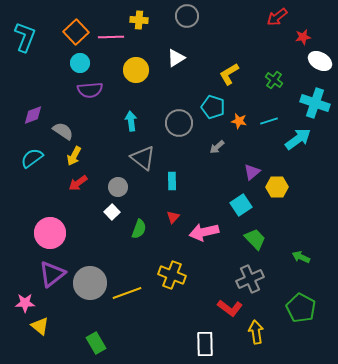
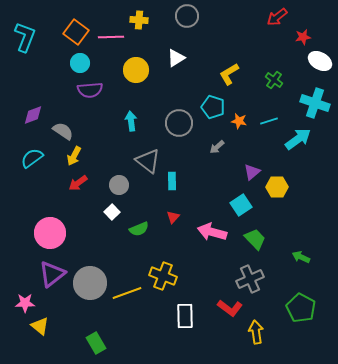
orange square at (76, 32): rotated 10 degrees counterclockwise
gray triangle at (143, 158): moved 5 px right, 3 px down
gray circle at (118, 187): moved 1 px right, 2 px up
green semicircle at (139, 229): rotated 48 degrees clockwise
pink arrow at (204, 232): moved 8 px right; rotated 28 degrees clockwise
yellow cross at (172, 275): moved 9 px left, 1 px down
white rectangle at (205, 344): moved 20 px left, 28 px up
